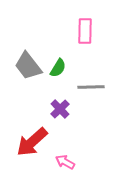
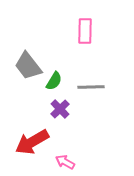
green semicircle: moved 4 px left, 13 px down
red arrow: rotated 12 degrees clockwise
